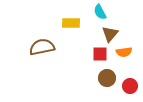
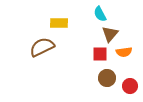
cyan semicircle: moved 2 px down
yellow rectangle: moved 12 px left
brown semicircle: rotated 15 degrees counterclockwise
